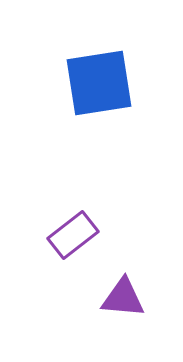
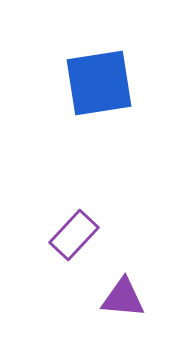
purple rectangle: moved 1 px right; rotated 9 degrees counterclockwise
